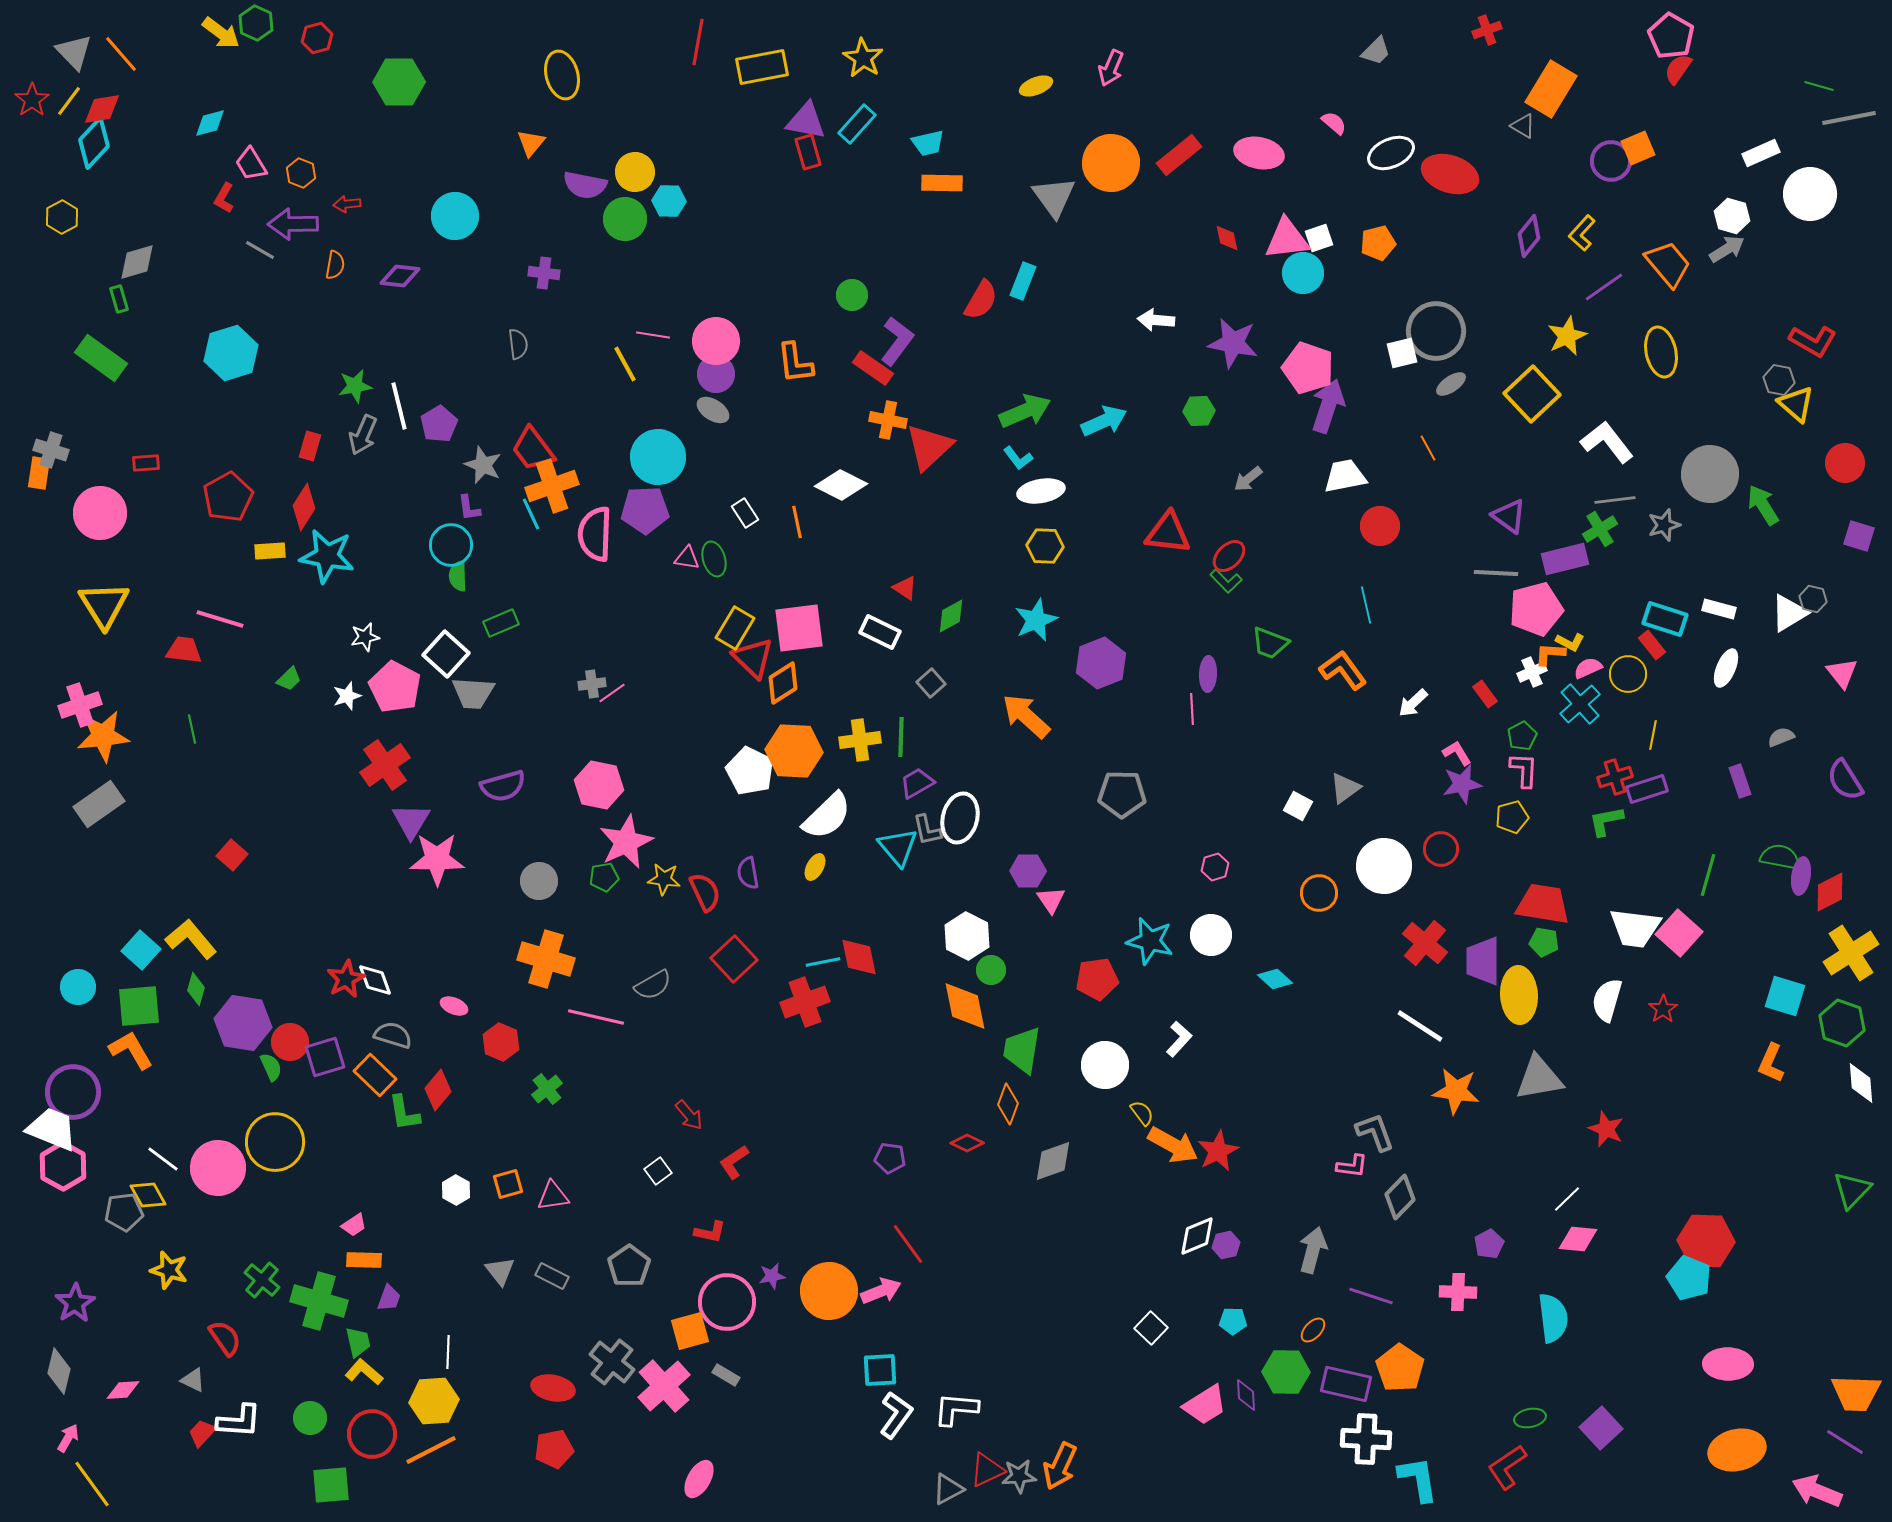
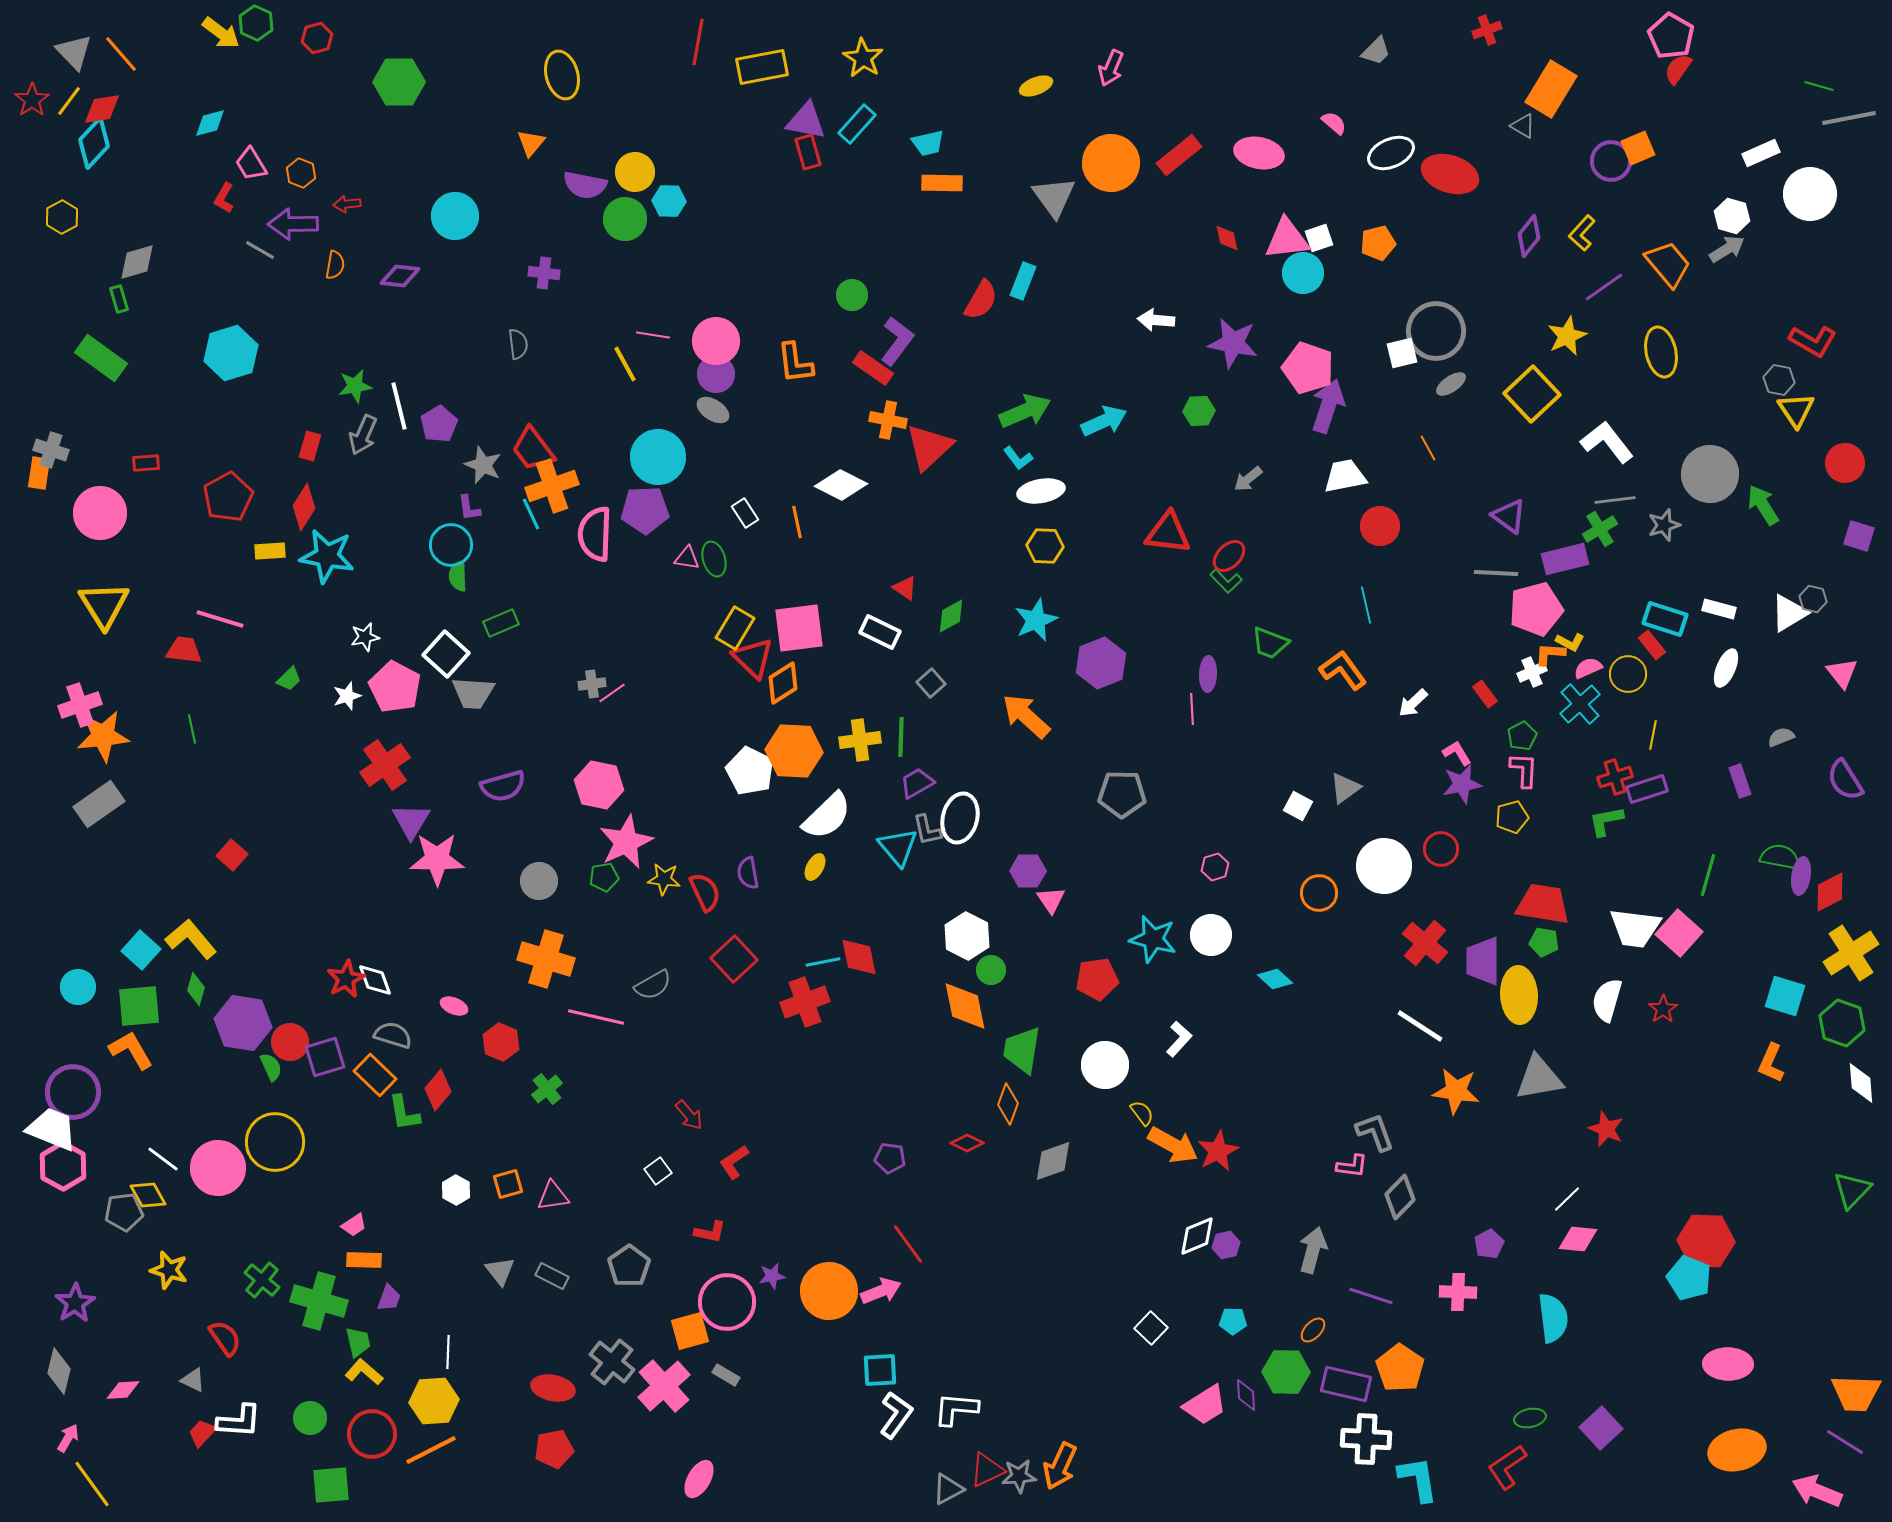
yellow triangle at (1796, 404): moved 6 px down; rotated 15 degrees clockwise
cyan star at (1150, 941): moved 3 px right, 2 px up
